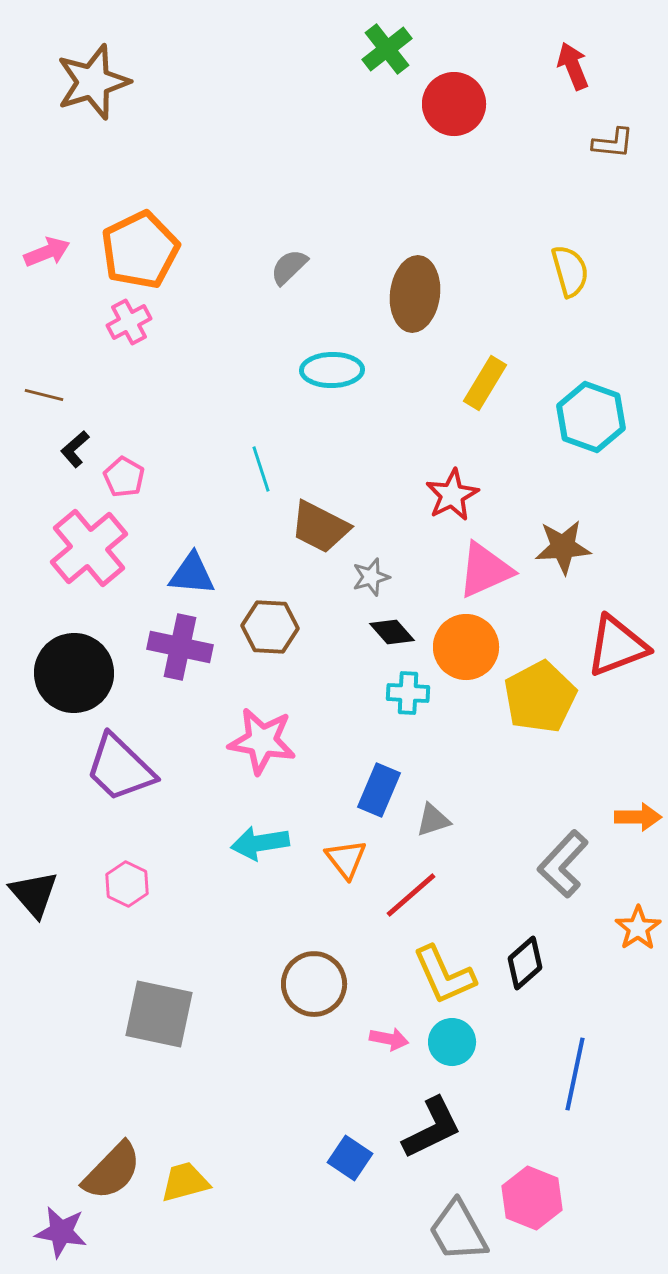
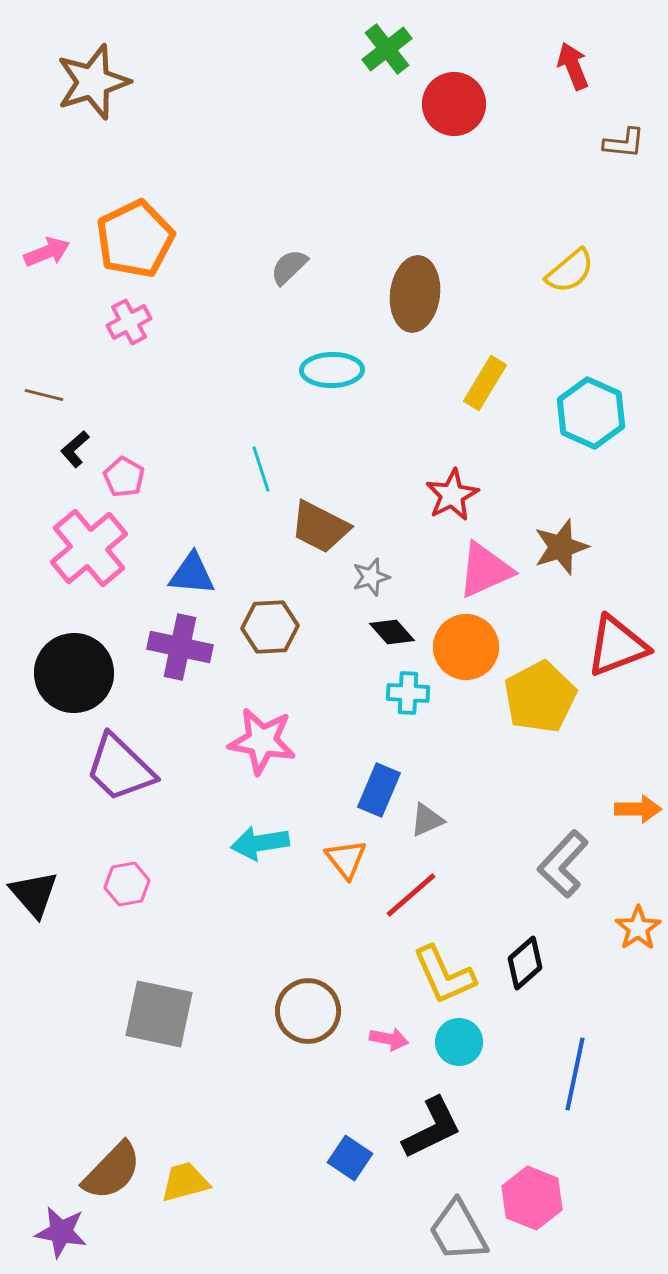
brown L-shape at (613, 143): moved 11 px right
orange pentagon at (140, 250): moved 5 px left, 11 px up
yellow semicircle at (570, 271): rotated 66 degrees clockwise
cyan hexagon at (591, 417): moved 4 px up; rotated 4 degrees clockwise
brown star at (563, 547): moved 2 px left; rotated 14 degrees counterclockwise
brown hexagon at (270, 627): rotated 6 degrees counterclockwise
orange arrow at (638, 817): moved 8 px up
gray triangle at (433, 820): moved 6 px left; rotated 6 degrees counterclockwise
pink hexagon at (127, 884): rotated 24 degrees clockwise
brown circle at (314, 984): moved 6 px left, 27 px down
cyan circle at (452, 1042): moved 7 px right
